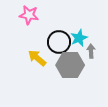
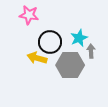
black circle: moved 9 px left
yellow arrow: rotated 24 degrees counterclockwise
